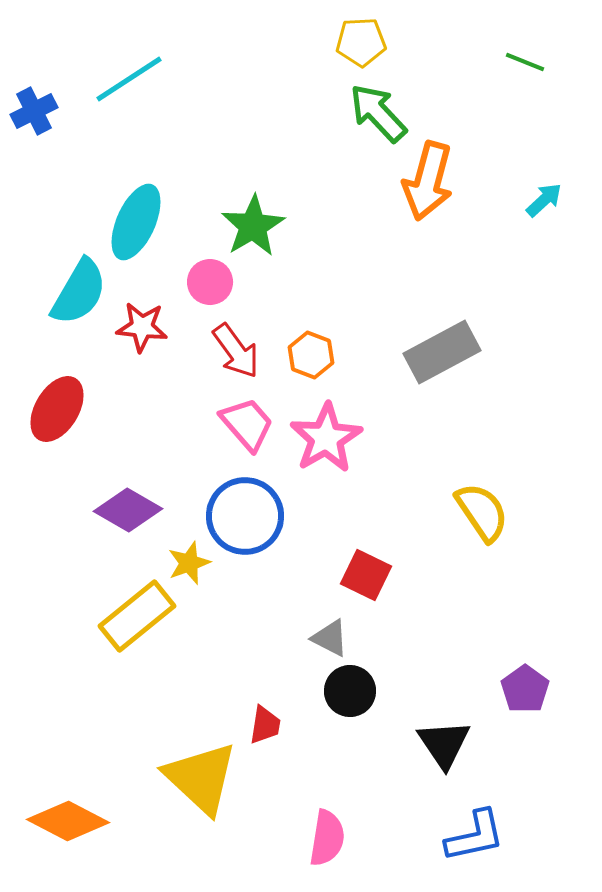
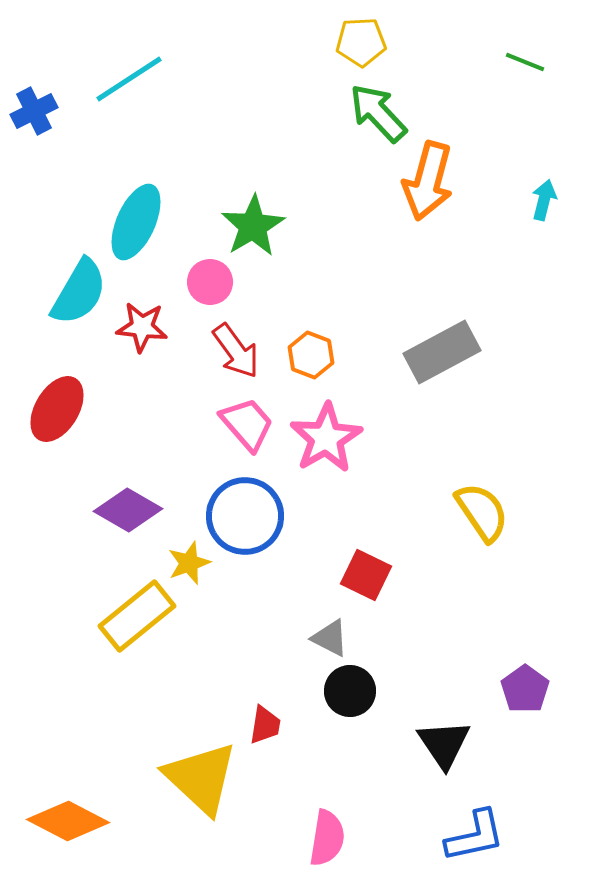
cyan arrow: rotated 33 degrees counterclockwise
